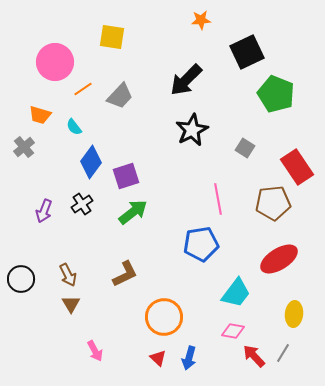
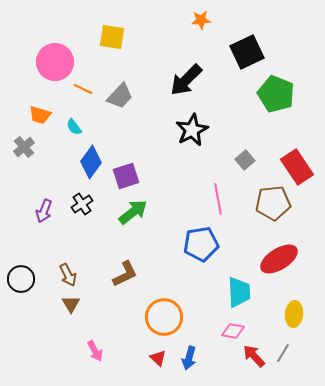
orange line: rotated 60 degrees clockwise
gray square: moved 12 px down; rotated 18 degrees clockwise
cyan trapezoid: moved 3 px right, 1 px up; rotated 40 degrees counterclockwise
